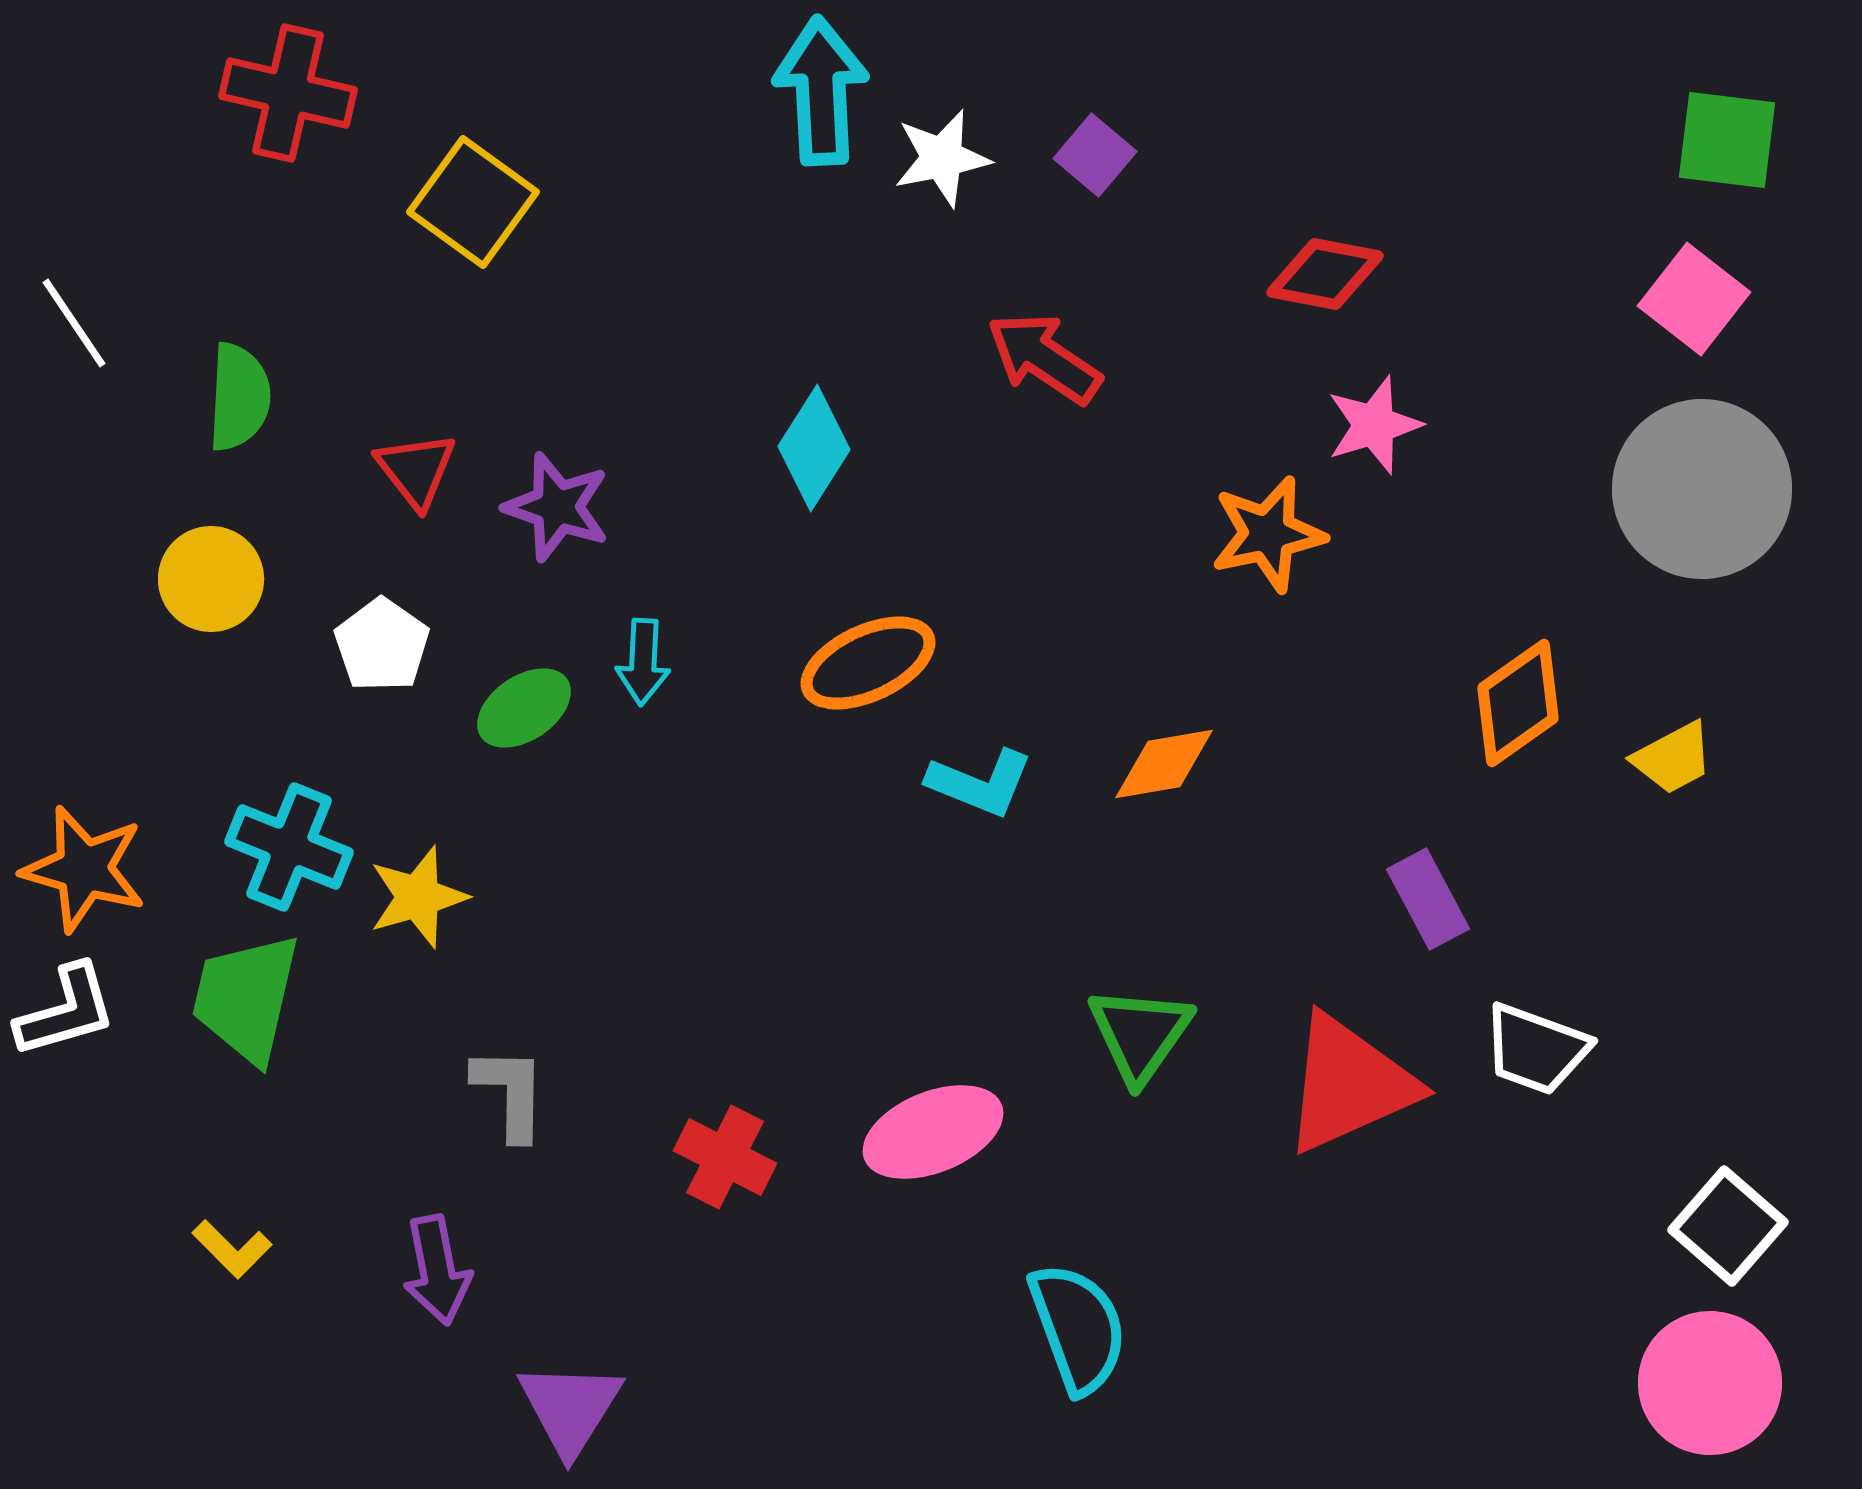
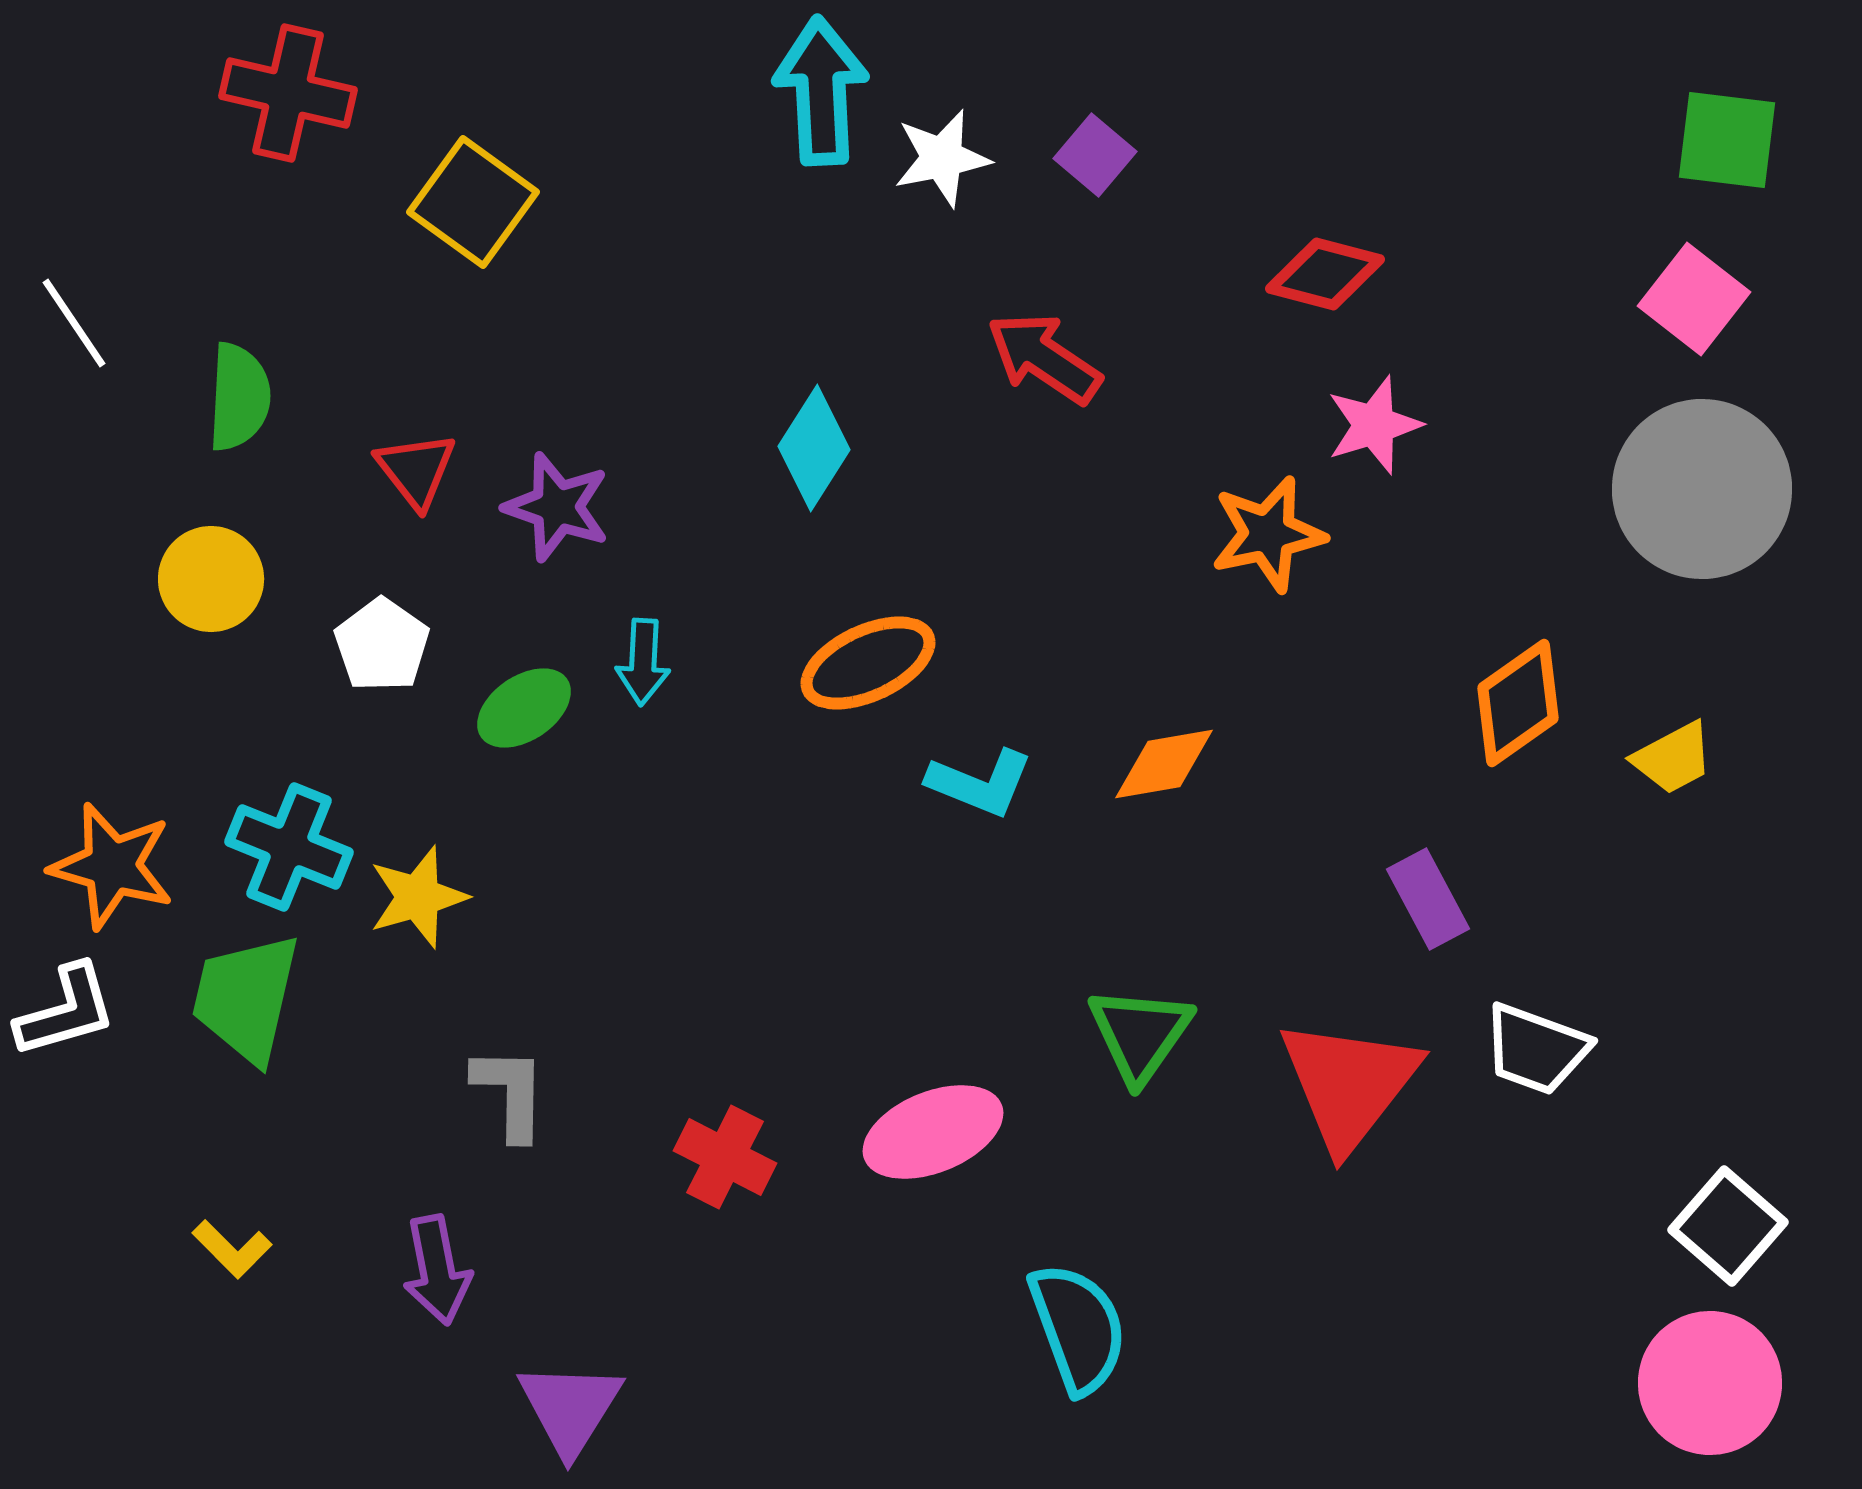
red diamond at (1325, 274): rotated 4 degrees clockwise
orange star at (84, 869): moved 28 px right, 3 px up
red triangle at (1349, 1084): rotated 28 degrees counterclockwise
